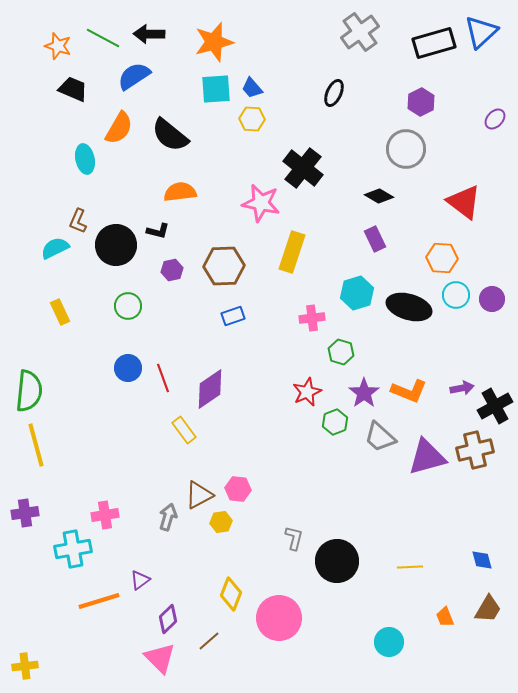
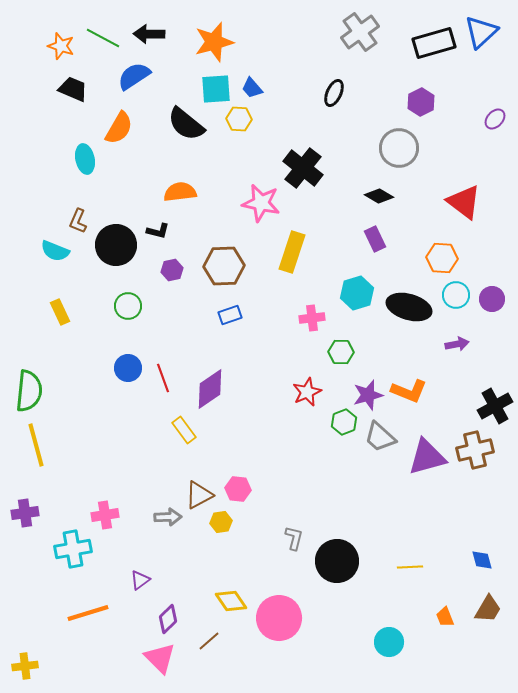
orange star at (58, 46): moved 3 px right
yellow hexagon at (252, 119): moved 13 px left
black semicircle at (170, 135): moved 16 px right, 11 px up
gray circle at (406, 149): moved 7 px left, 1 px up
cyan semicircle at (55, 248): moved 3 px down; rotated 132 degrees counterclockwise
blue rectangle at (233, 316): moved 3 px left, 1 px up
green hexagon at (341, 352): rotated 15 degrees counterclockwise
purple arrow at (462, 388): moved 5 px left, 44 px up
purple star at (364, 393): moved 4 px right, 2 px down; rotated 20 degrees clockwise
green hexagon at (335, 422): moved 9 px right
gray arrow at (168, 517): rotated 72 degrees clockwise
yellow diamond at (231, 594): moved 7 px down; rotated 56 degrees counterclockwise
orange line at (99, 601): moved 11 px left, 12 px down
